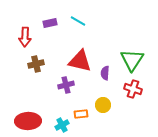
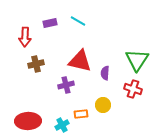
green triangle: moved 5 px right
